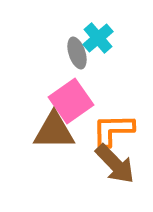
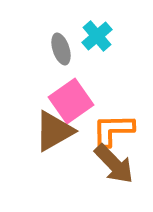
cyan cross: moved 1 px left, 2 px up
gray ellipse: moved 16 px left, 4 px up
brown triangle: rotated 30 degrees counterclockwise
brown arrow: moved 1 px left
